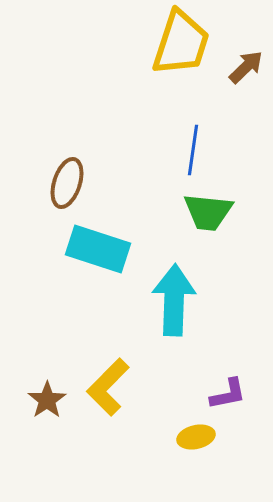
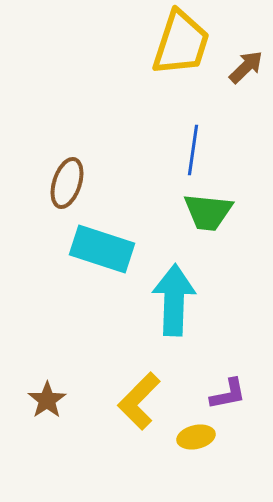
cyan rectangle: moved 4 px right
yellow L-shape: moved 31 px right, 14 px down
